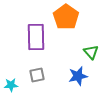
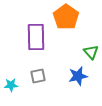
gray square: moved 1 px right, 1 px down
